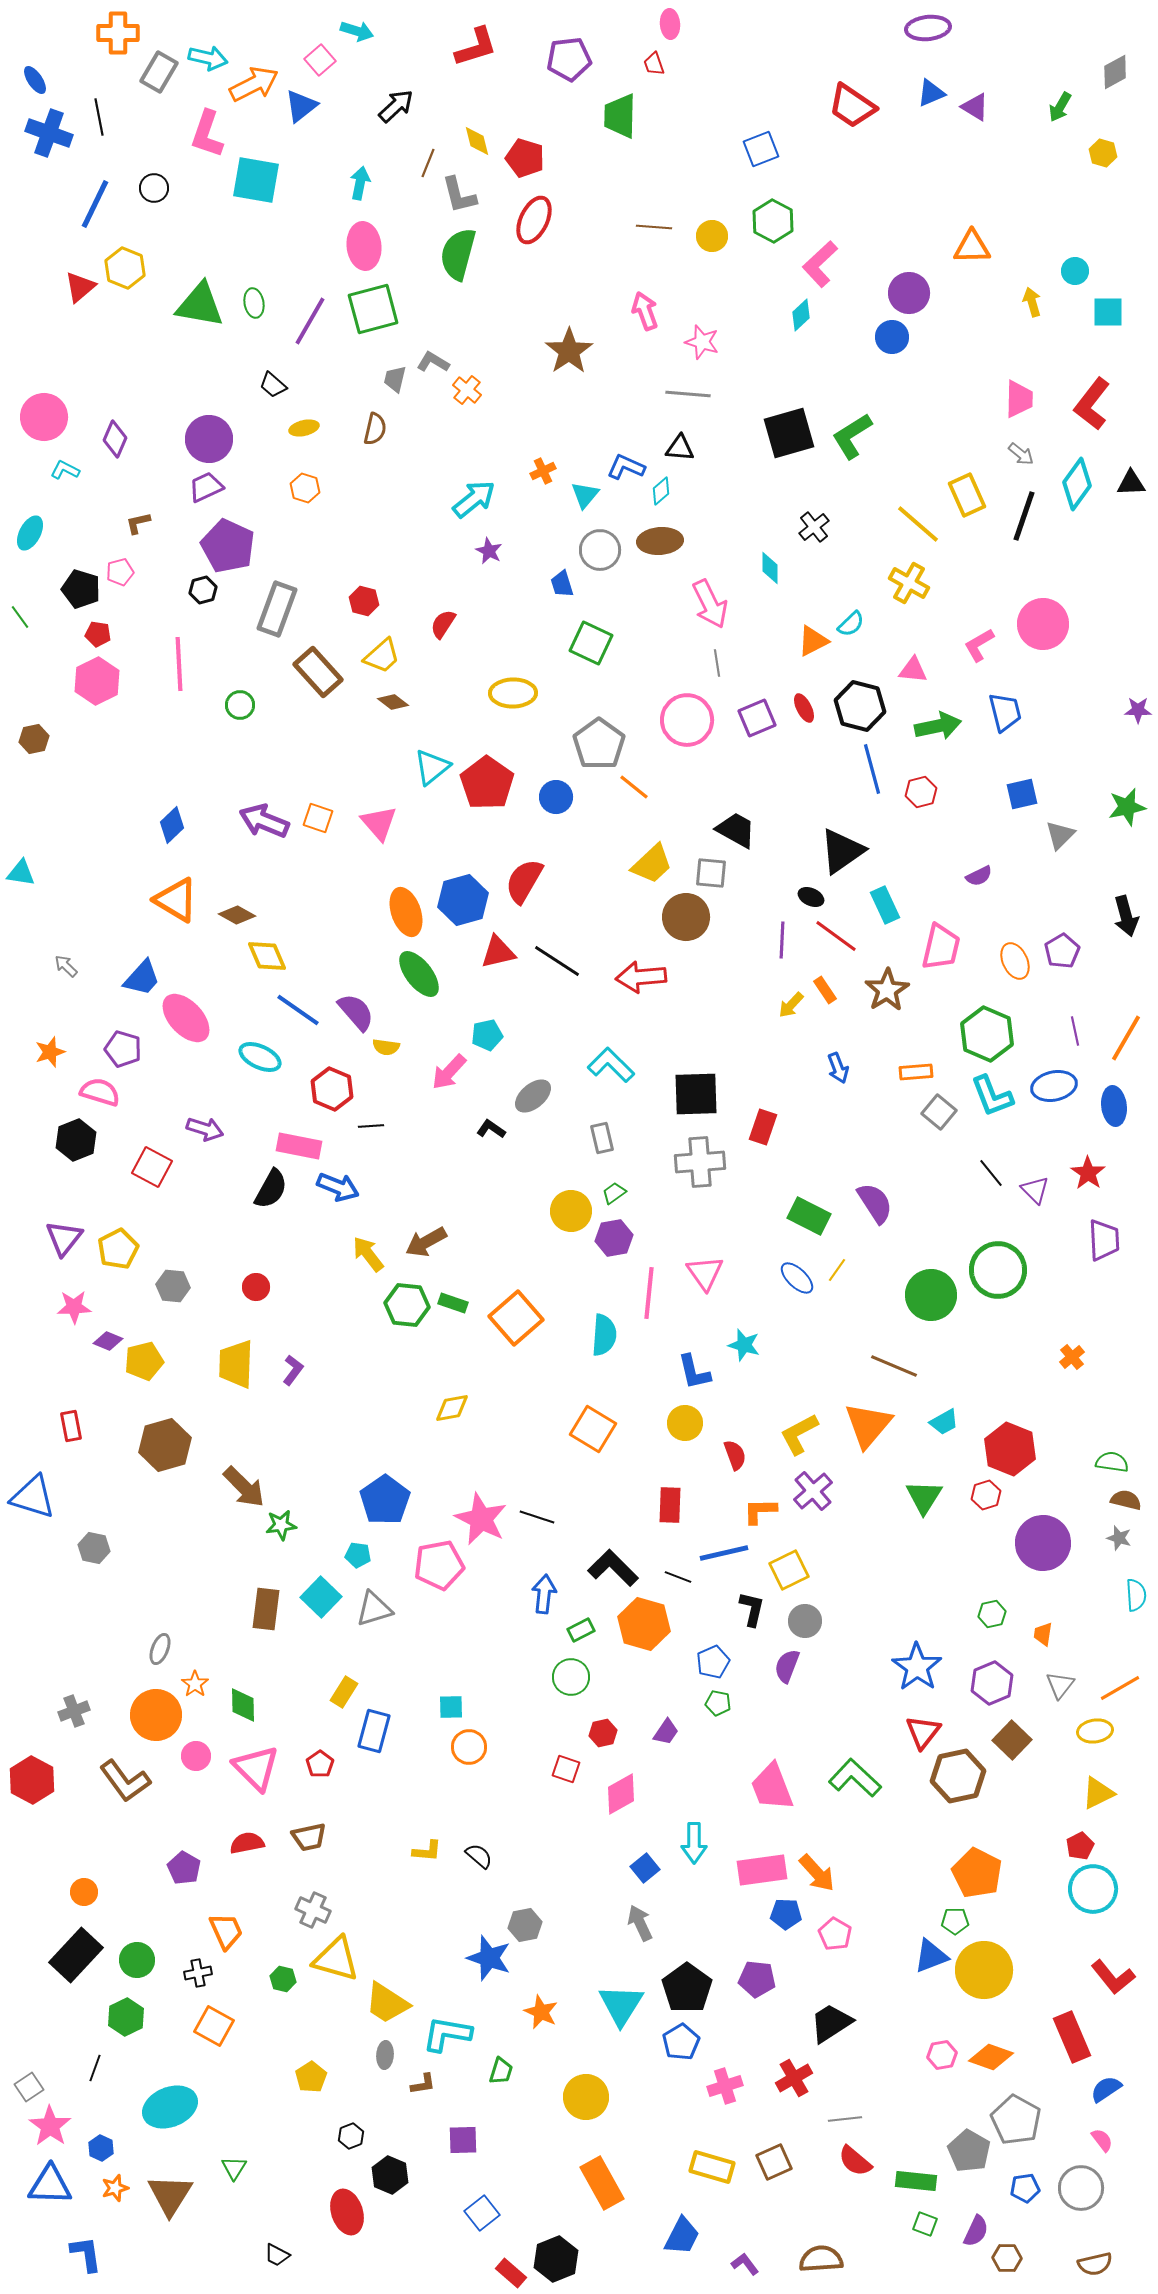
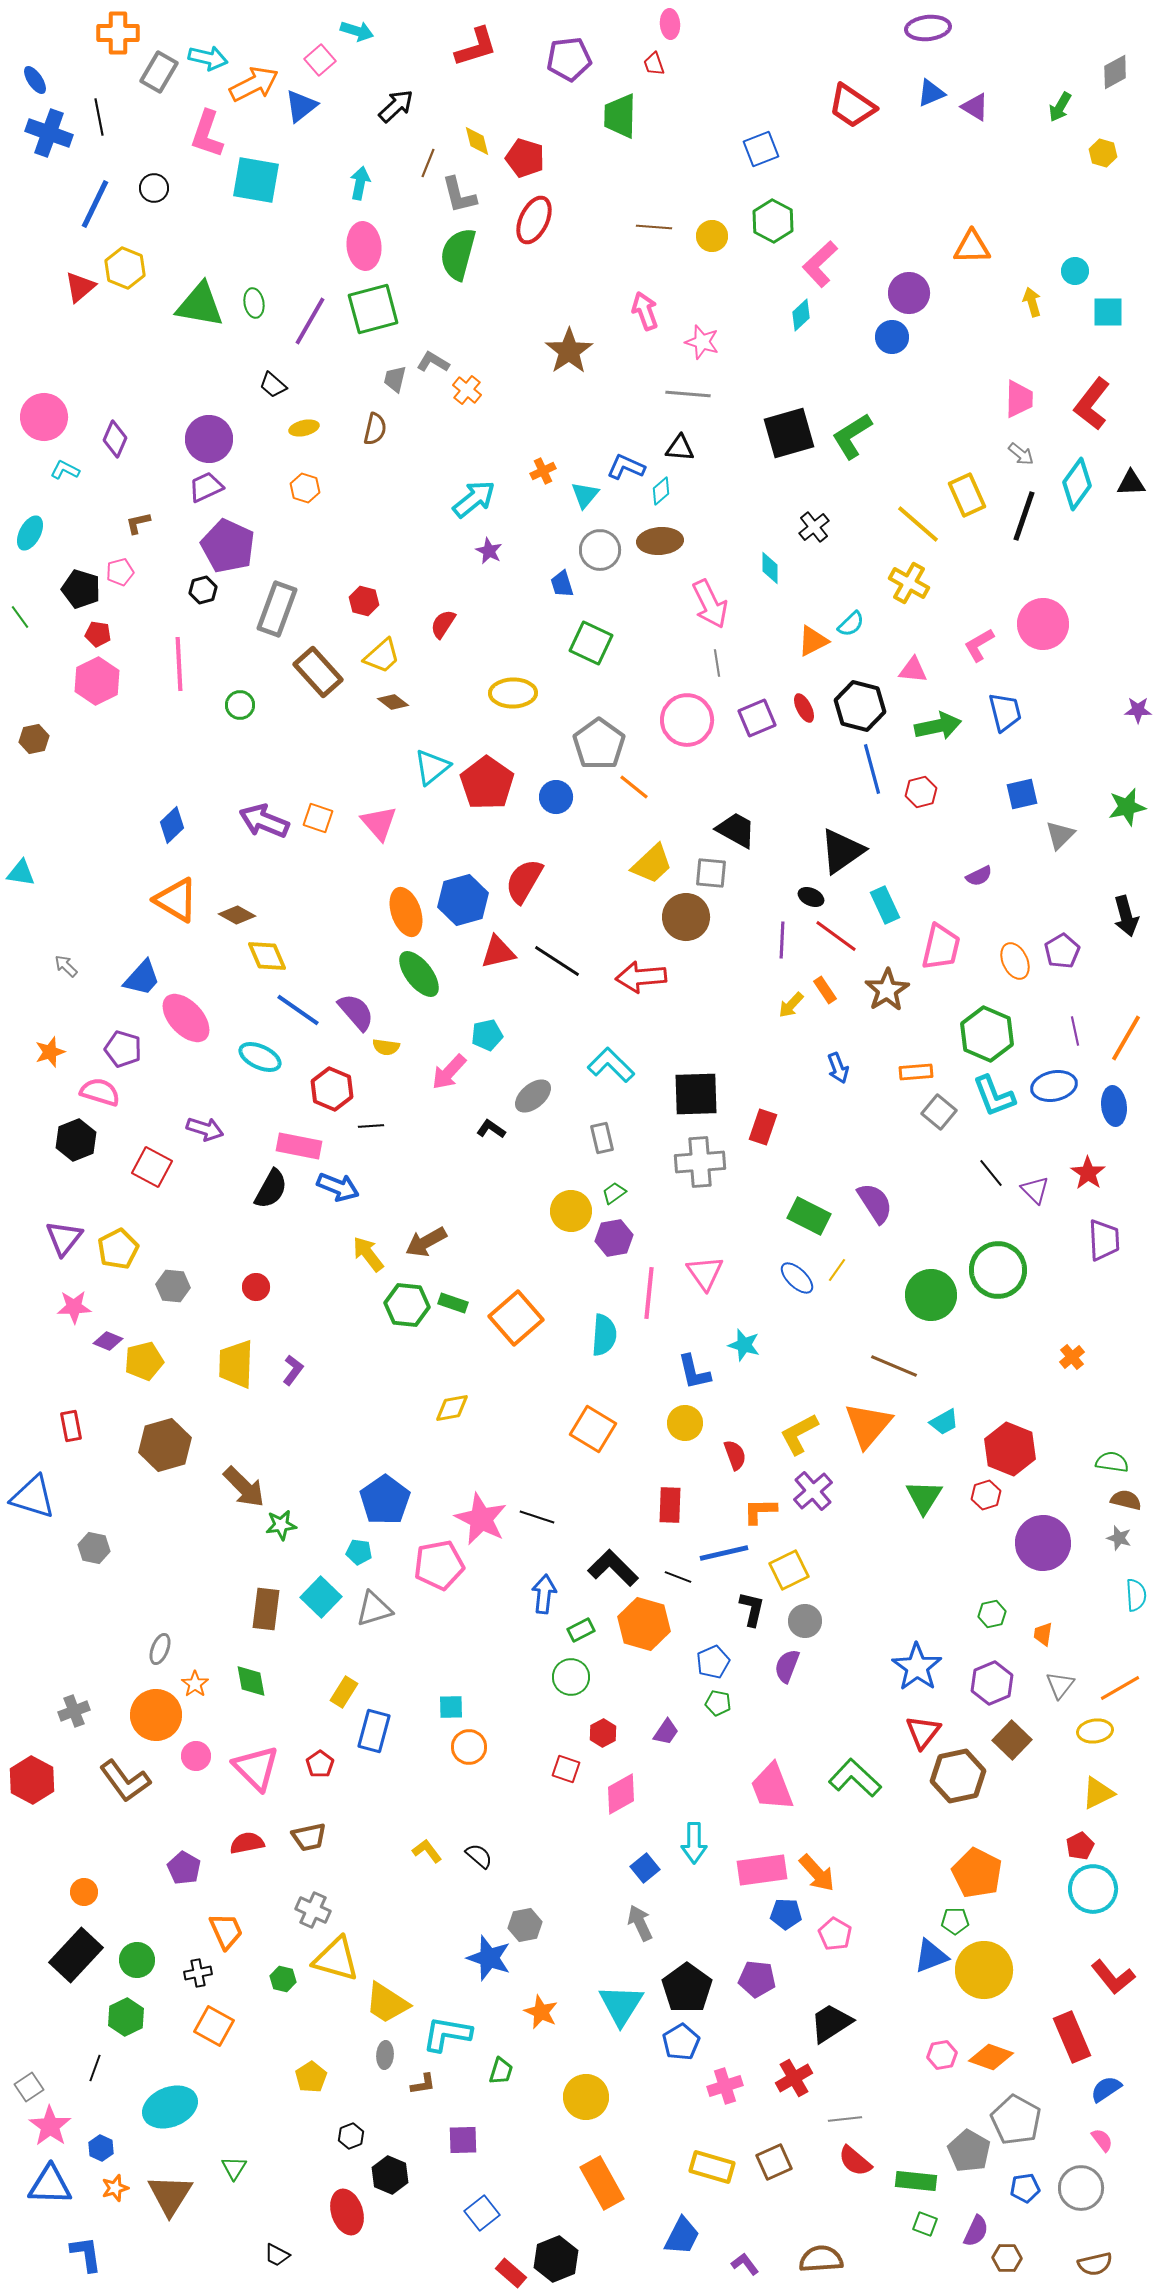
cyan L-shape at (992, 1096): moved 2 px right
cyan pentagon at (358, 1555): moved 1 px right, 3 px up
green diamond at (243, 1705): moved 8 px right, 24 px up; rotated 9 degrees counterclockwise
red hexagon at (603, 1733): rotated 16 degrees counterclockwise
yellow L-shape at (427, 1851): rotated 132 degrees counterclockwise
